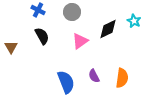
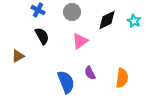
black diamond: moved 1 px left, 9 px up
brown triangle: moved 7 px right, 9 px down; rotated 32 degrees clockwise
purple semicircle: moved 4 px left, 3 px up
